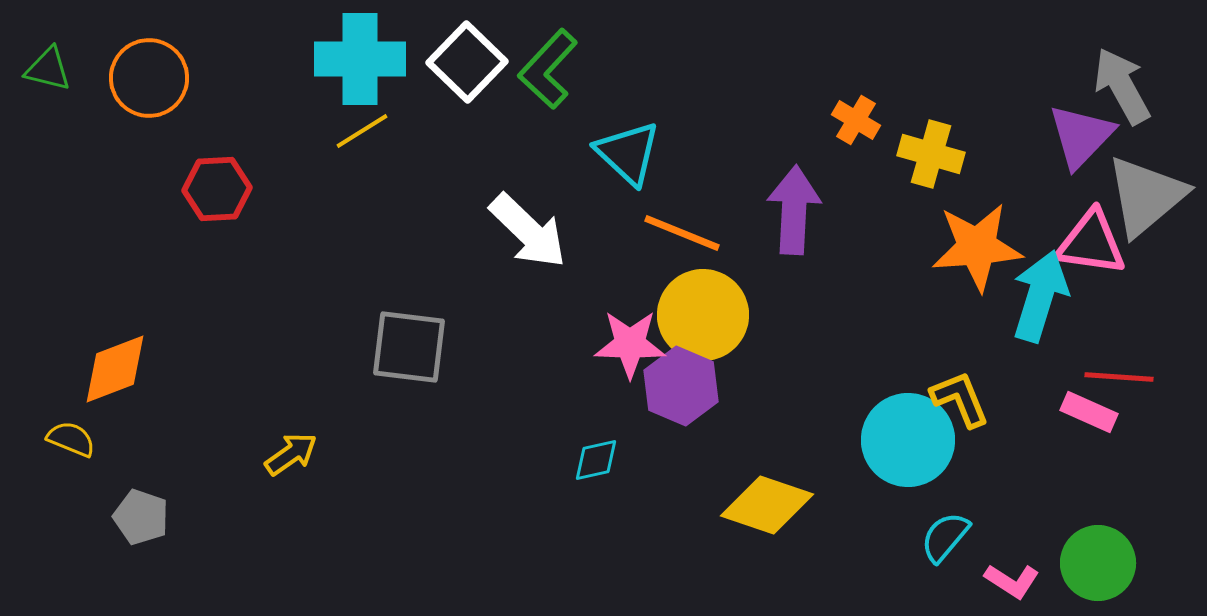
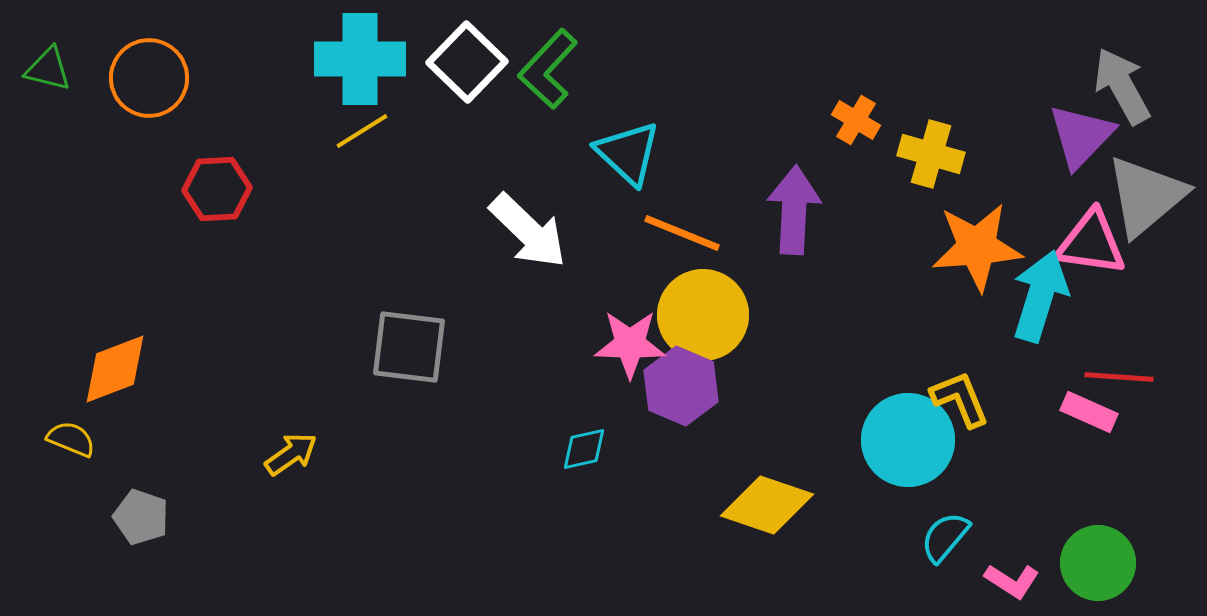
cyan diamond: moved 12 px left, 11 px up
